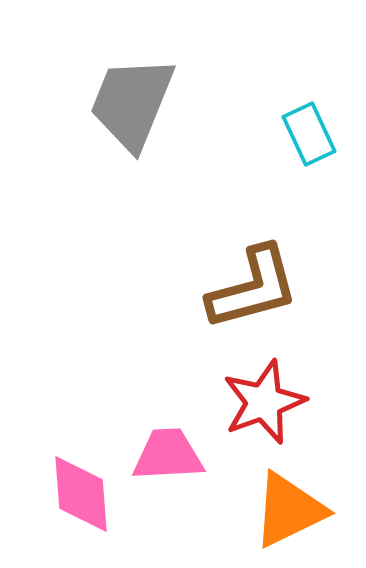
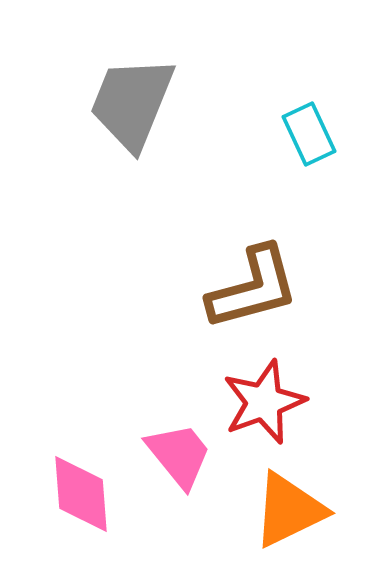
pink trapezoid: moved 11 px right; rotated 54 degrees clockwise
